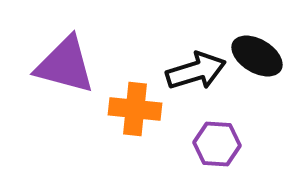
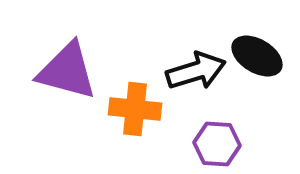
purple triangle: moved 2 px right, 6 px down
